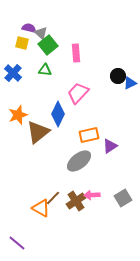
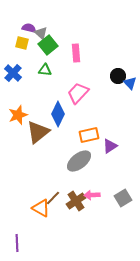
blue triangle: rotated 48 degrees counterclockwise
purple line: rotated 48 degrees clockwise
